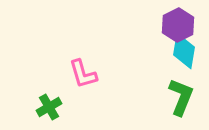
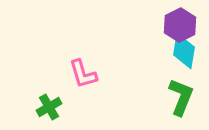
purple hexagon: moved 2 px right
